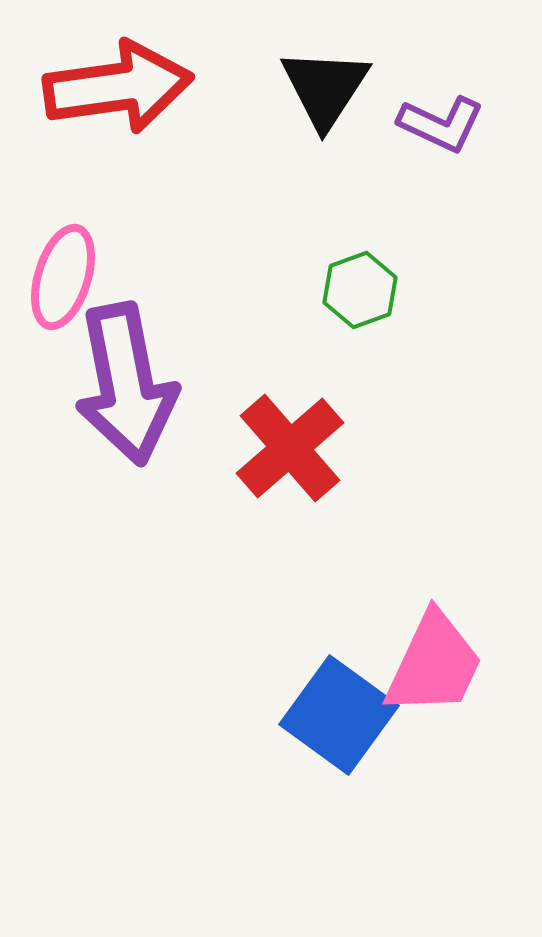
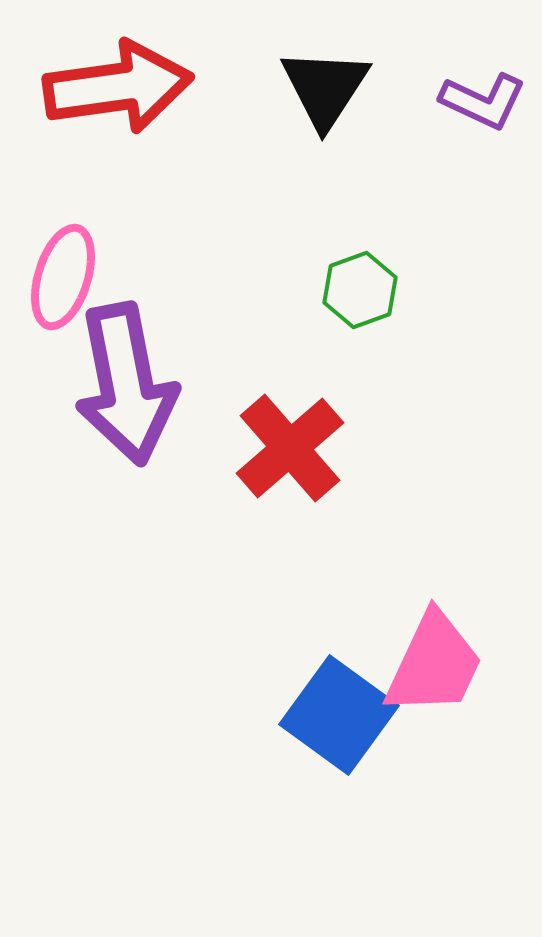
purple L-shape: moved 42 px right, 23 px up
